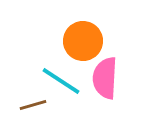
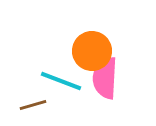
orange circle: moved 9 px right, 10 px down
cyan line: rotated 12 degrees counterclockwise
